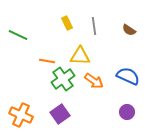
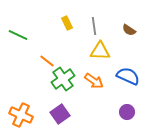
yellow triangle: moved 20 px right, 5 px up
orange line: rotated 28 degrees clockwise
